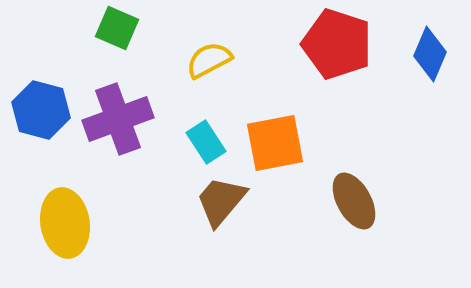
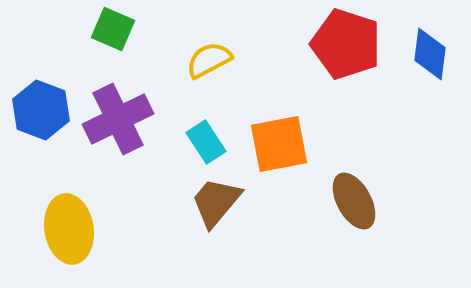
green square: moved 4 px left, 1 px down
red pentagon: moved 9 px right
blue diamond: rotated 16 degrees counterclockwise
blue hexagon: rotated 6 degrees clockwise
purple cross: rotated 6 degrees counterclockwise
orange square: moved 4 px right, 1 px down
brown trapezoid: moved 5 px left, 1 px down
yellow ellipse: moved 4 px right, 6 px down
